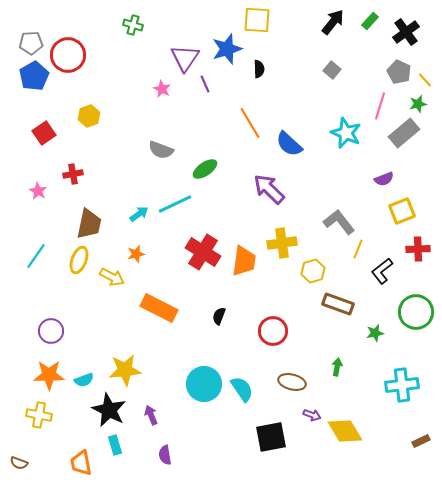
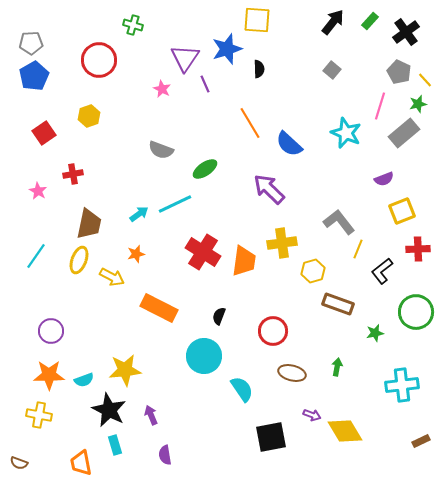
red circle at (68, 55): moved 31 px right, 5 px down
brown ellipse at (292, 382): moved 9 px up
cyan circle at (204, 384): moved 28 px up
